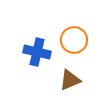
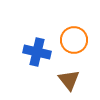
brown triangle: moved 1 px left; rotated 45 degrees counterclockwise
